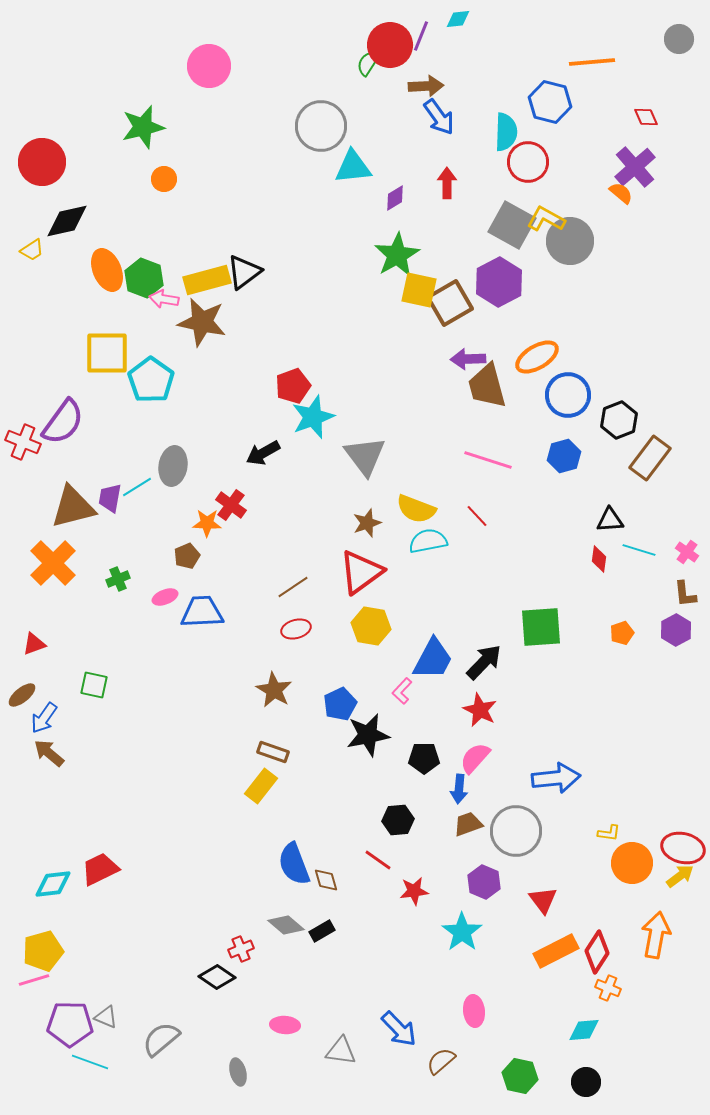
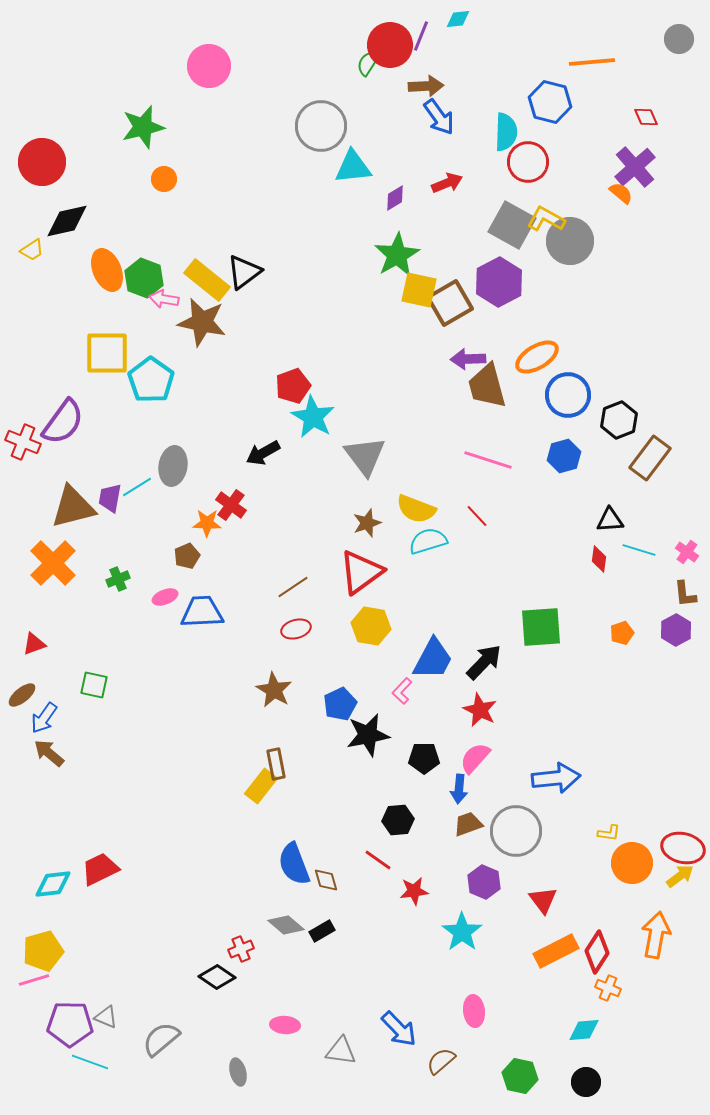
red arrow at (447, 183): rotated 68 degrees clockwise
yellow rectangle at (207, 280): rotated 54 degrees clockwise
cyan star at (313, 417): rotated 21 degrees counterclockwise
cyan semicircle at (428, 541): rotated 6 degrees counterclockwise
brown rectangle at (273, 752): moved 3 px right, 12 px down; rotated 60 degrees clockwise
